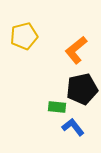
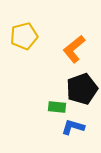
orange L-shape: moved 2 px left, 1 px up
black pentagon: rotated 8 degrees counterclockwise
blue L-shape: rotated 35 degrees counterclockwise
